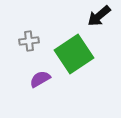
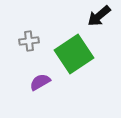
purple semicircle: moved 3 px down
